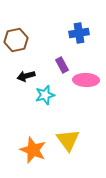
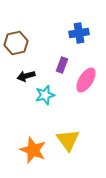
brown hexagon: moved 3 px down
purple rectangle: rotated 49 degrees clockwise
pink ellipse: rotated 60 degrees counterclockwise
